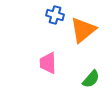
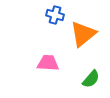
orange triangle: moved 4 px down
pink trapezoid: rotated 95 degrees clockwise
